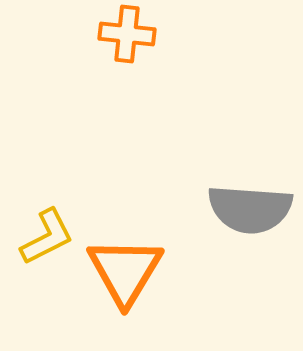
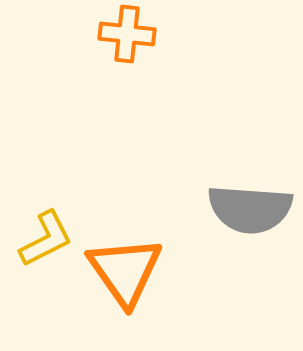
yellow L-shape: moved 1 px left, 2 px down
orange triangle: rotated 6 degrees counterclockwise
